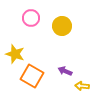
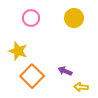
yellow circle: moved 12 px right, 8 px up
yellow star: moved 3 px right, 3 px up
orange square: rotated 15 degrees clockwise
yellow arrow: moved 1 px left, 1 px down
